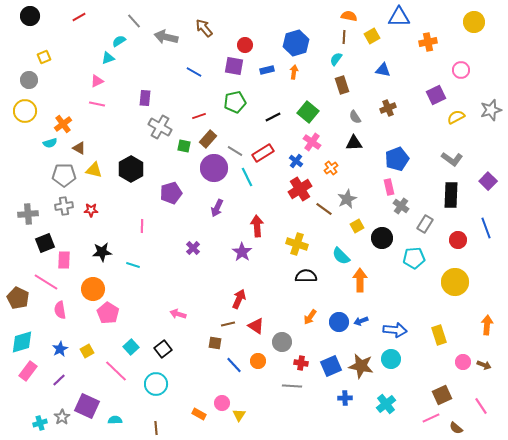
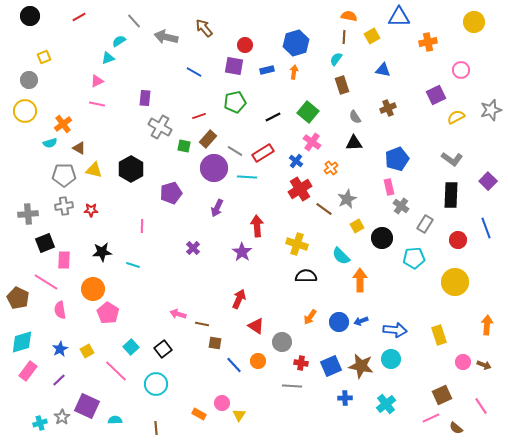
cyan line at (247, 177): rotated 60 degrees counterclockwise
brown line at (228, 324): moved 26 px left; rotated 24 degrees clockwise
